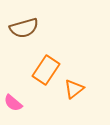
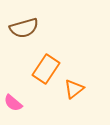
orange rectangle: moved 1 px up
